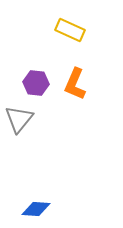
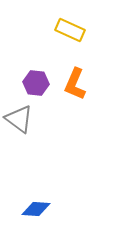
gray triangle: rotated 32 degrees counterclockwise
